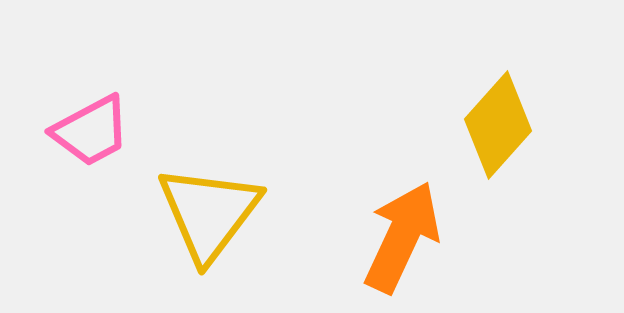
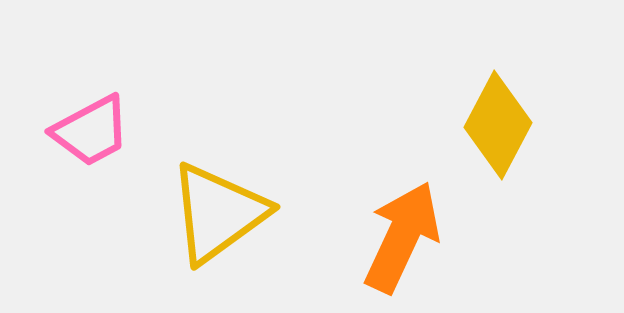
yellow diamond: rotated 14 degrees counterclockwise
yellow triangle: moved 9 px right; rotated 17 degrees clockwise
